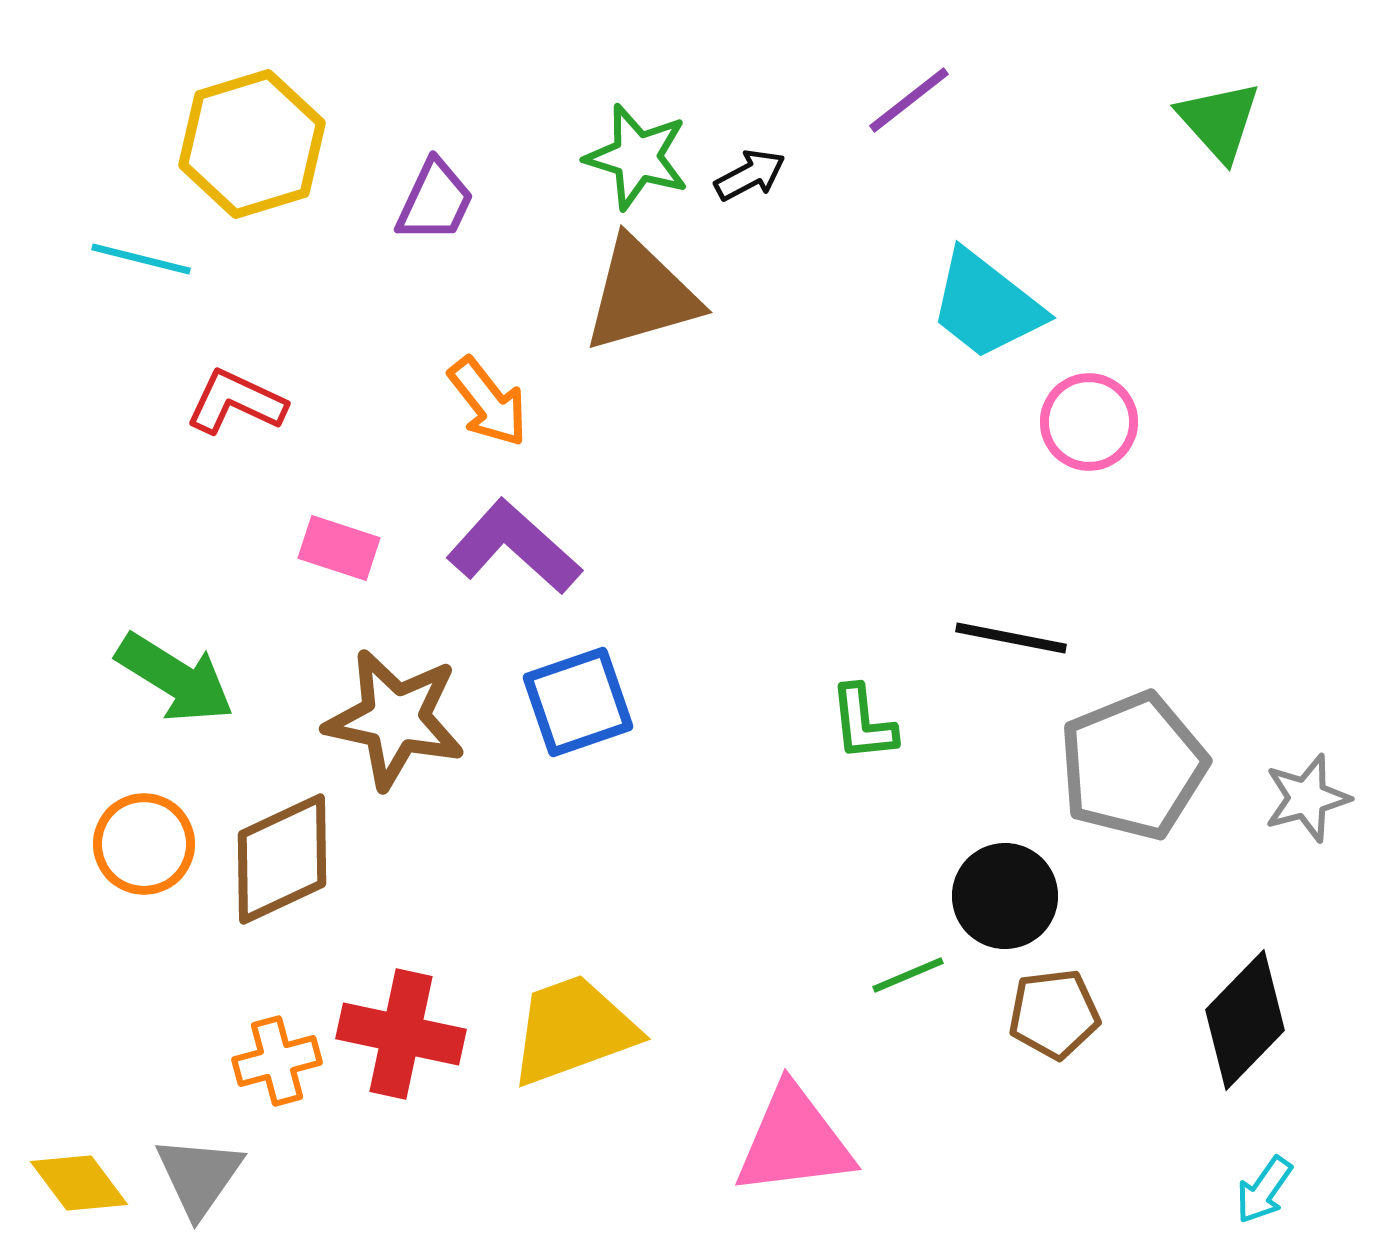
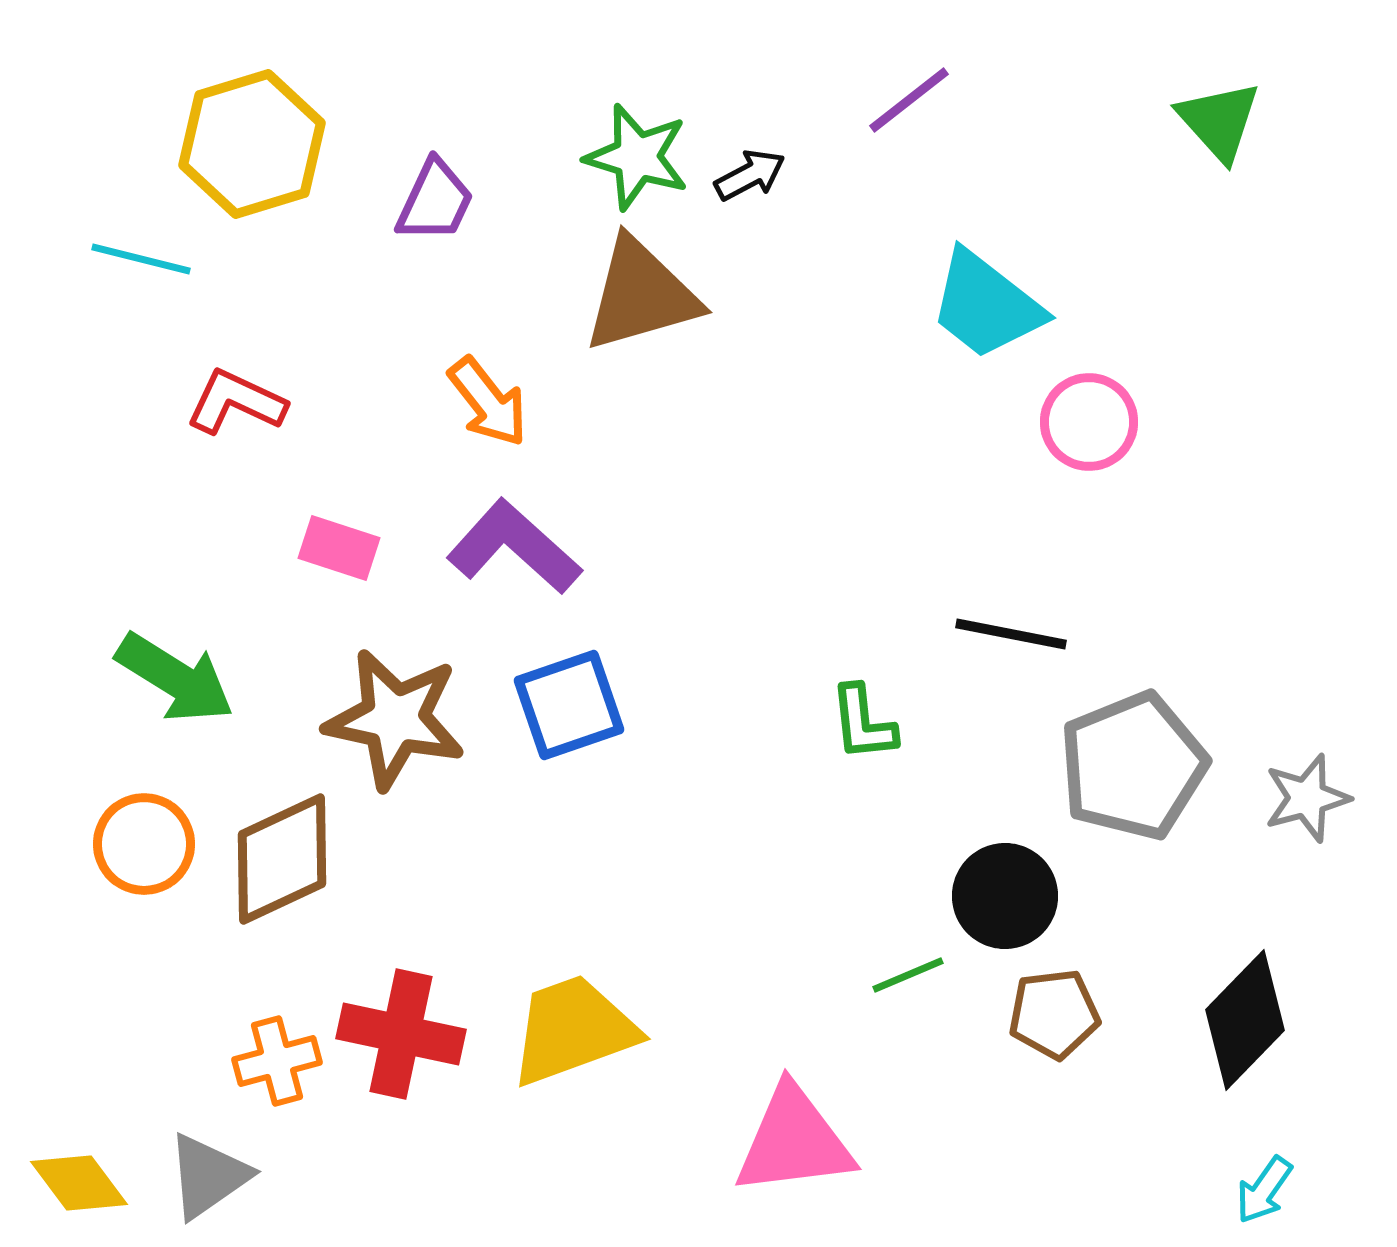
black line: moved 4 px up
blue square: moved 9 px left, 3 px down
gray triangle: moved 9 px right; rotated 20 degrees clockwise
